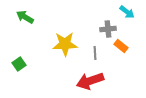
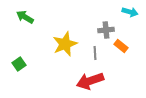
cyan arrow: moved 3 px right; rotated 21 degrees counterclockwise
gray cross: moved 2 px left, 1 px down
yellow star: rotated 20 degrees counterclockwise
